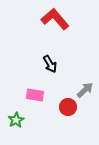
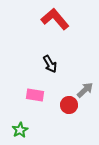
red circle: moved 1 px right, 2 px up
green star: moved 4 px right, 10 px down
